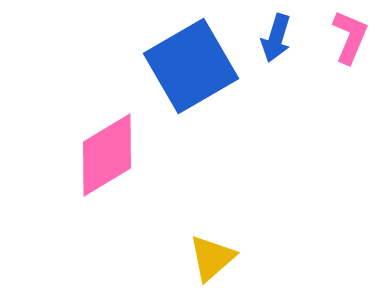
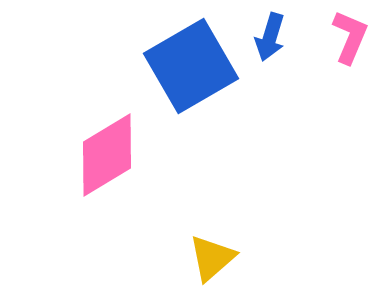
blue arrow: moved 6 px left, 1 px up
